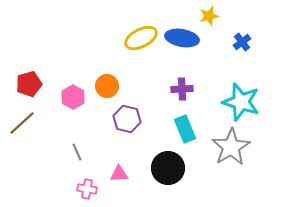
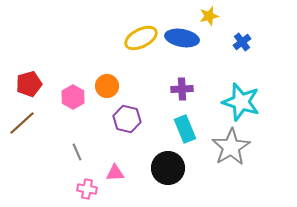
pink triangle: moved 4 px left, 1 px up
